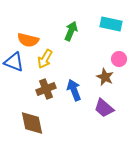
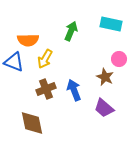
orange semicircle: rotated 15 degrees counterclockwise
